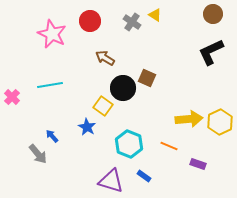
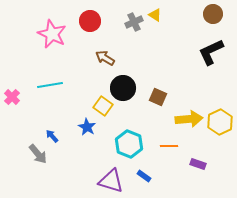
gray cross: moved 2 px right; rotated 30 degrees clockwise
brown square: moved 11 px right, 19 px down
orange line: rotated 24 degrees counterclockwise
